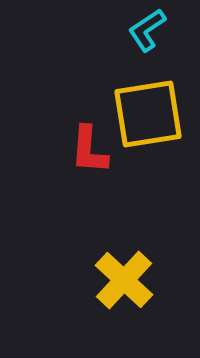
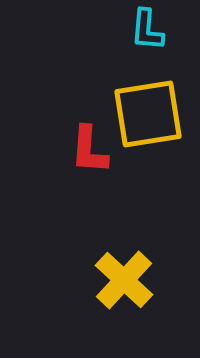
cyan L-shape: rotated 51 degrees counterclockwise
